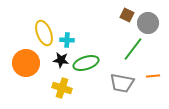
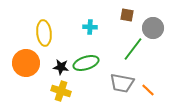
brown square: rotated 16 degrees counterclockwise
gray circle: moved 5 px right, 5 px down
yellow ellipse: rotated 15 degrees clockwise
cyan cross: moved 23 px right, 13 px up
black star: moved 7 px down
orange line: moved 5 px left, 14 px down; rotated 48 degrees clockwise
yellow cross: moved 1 px left, 3 px down
